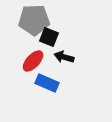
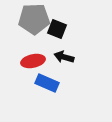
gray pentagon: moved 1 px up
black square: moved 8 px right, 8 px up
red ellipse: rotated 35 degrees clockwise
